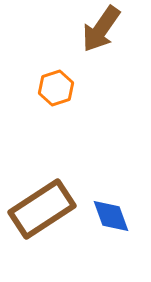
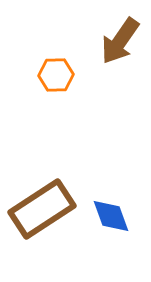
brown arrow: moved 19 px right, 12 px down
orange hexagon: moved 13 px up; rotated 16 degrees clockwise
